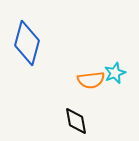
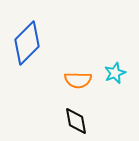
blue diamond: rotated 30 degrees clockwise
orange semicircle: moved 13 px left; rotated 8 degrees clockwise
